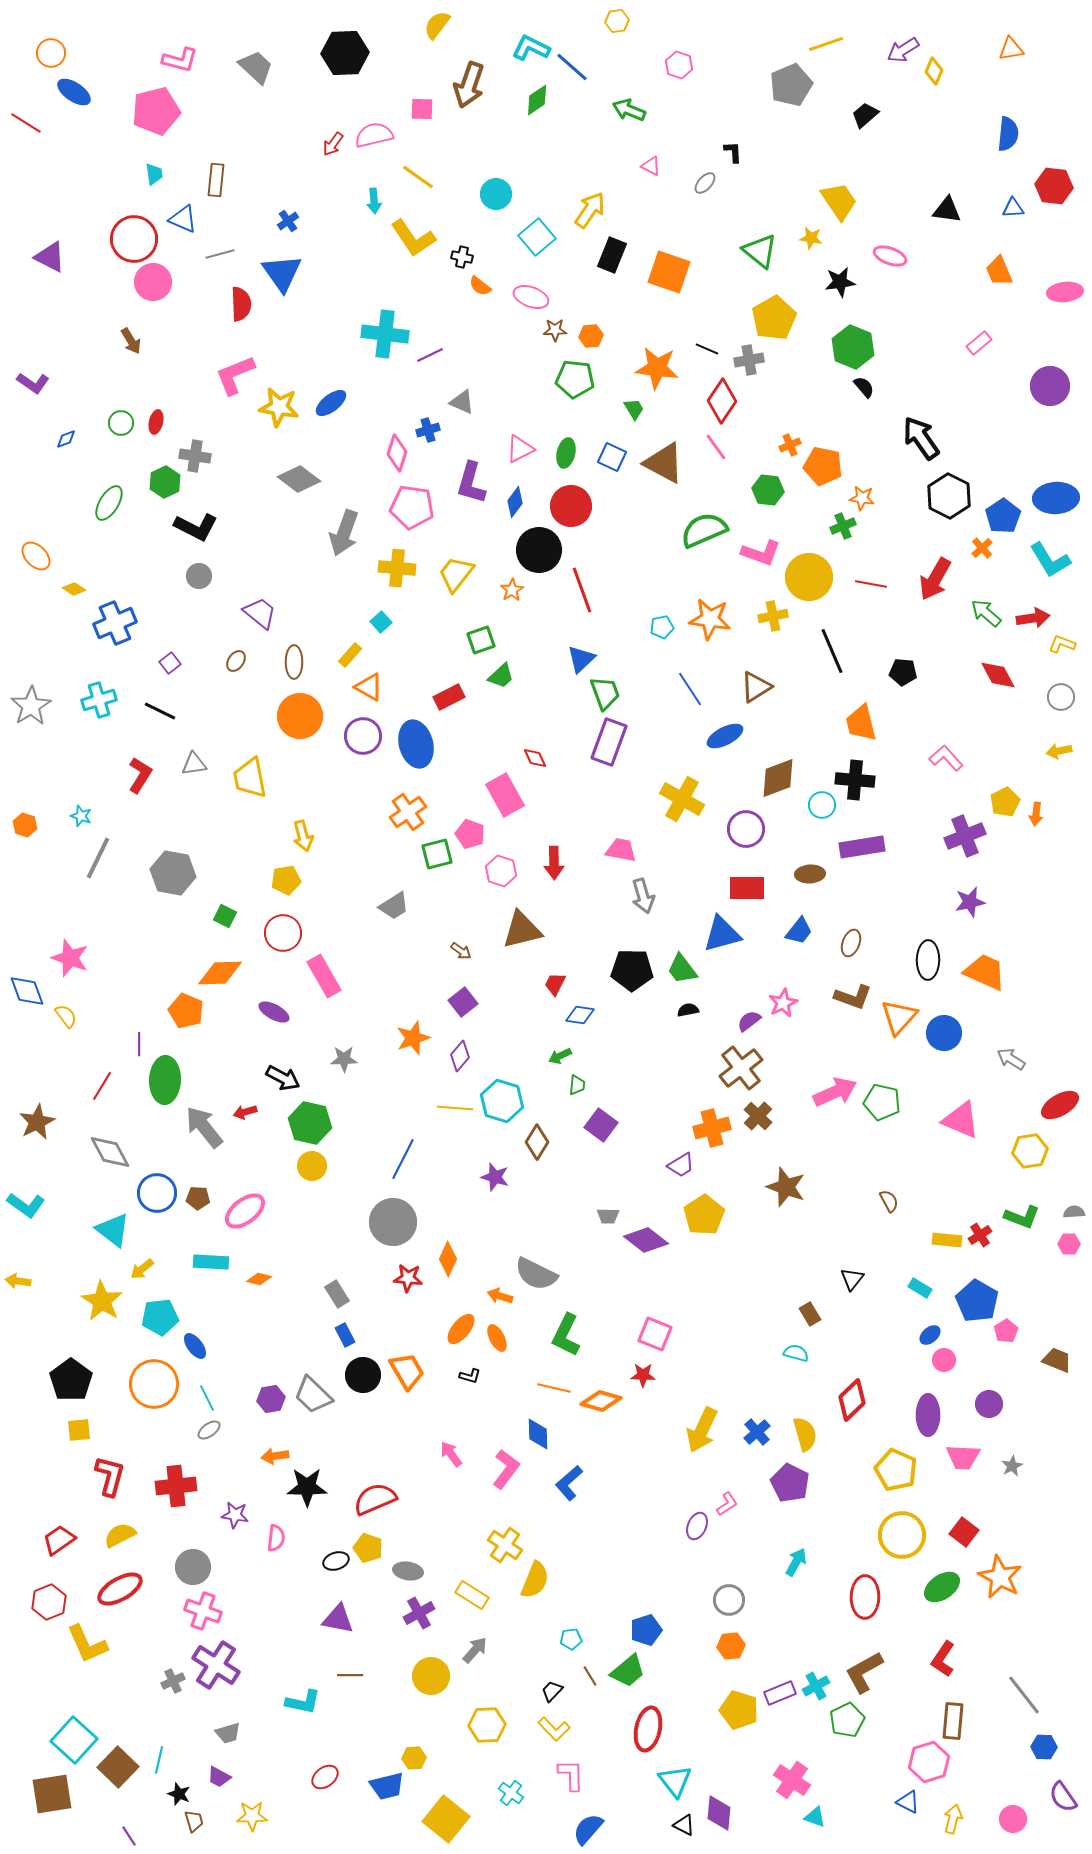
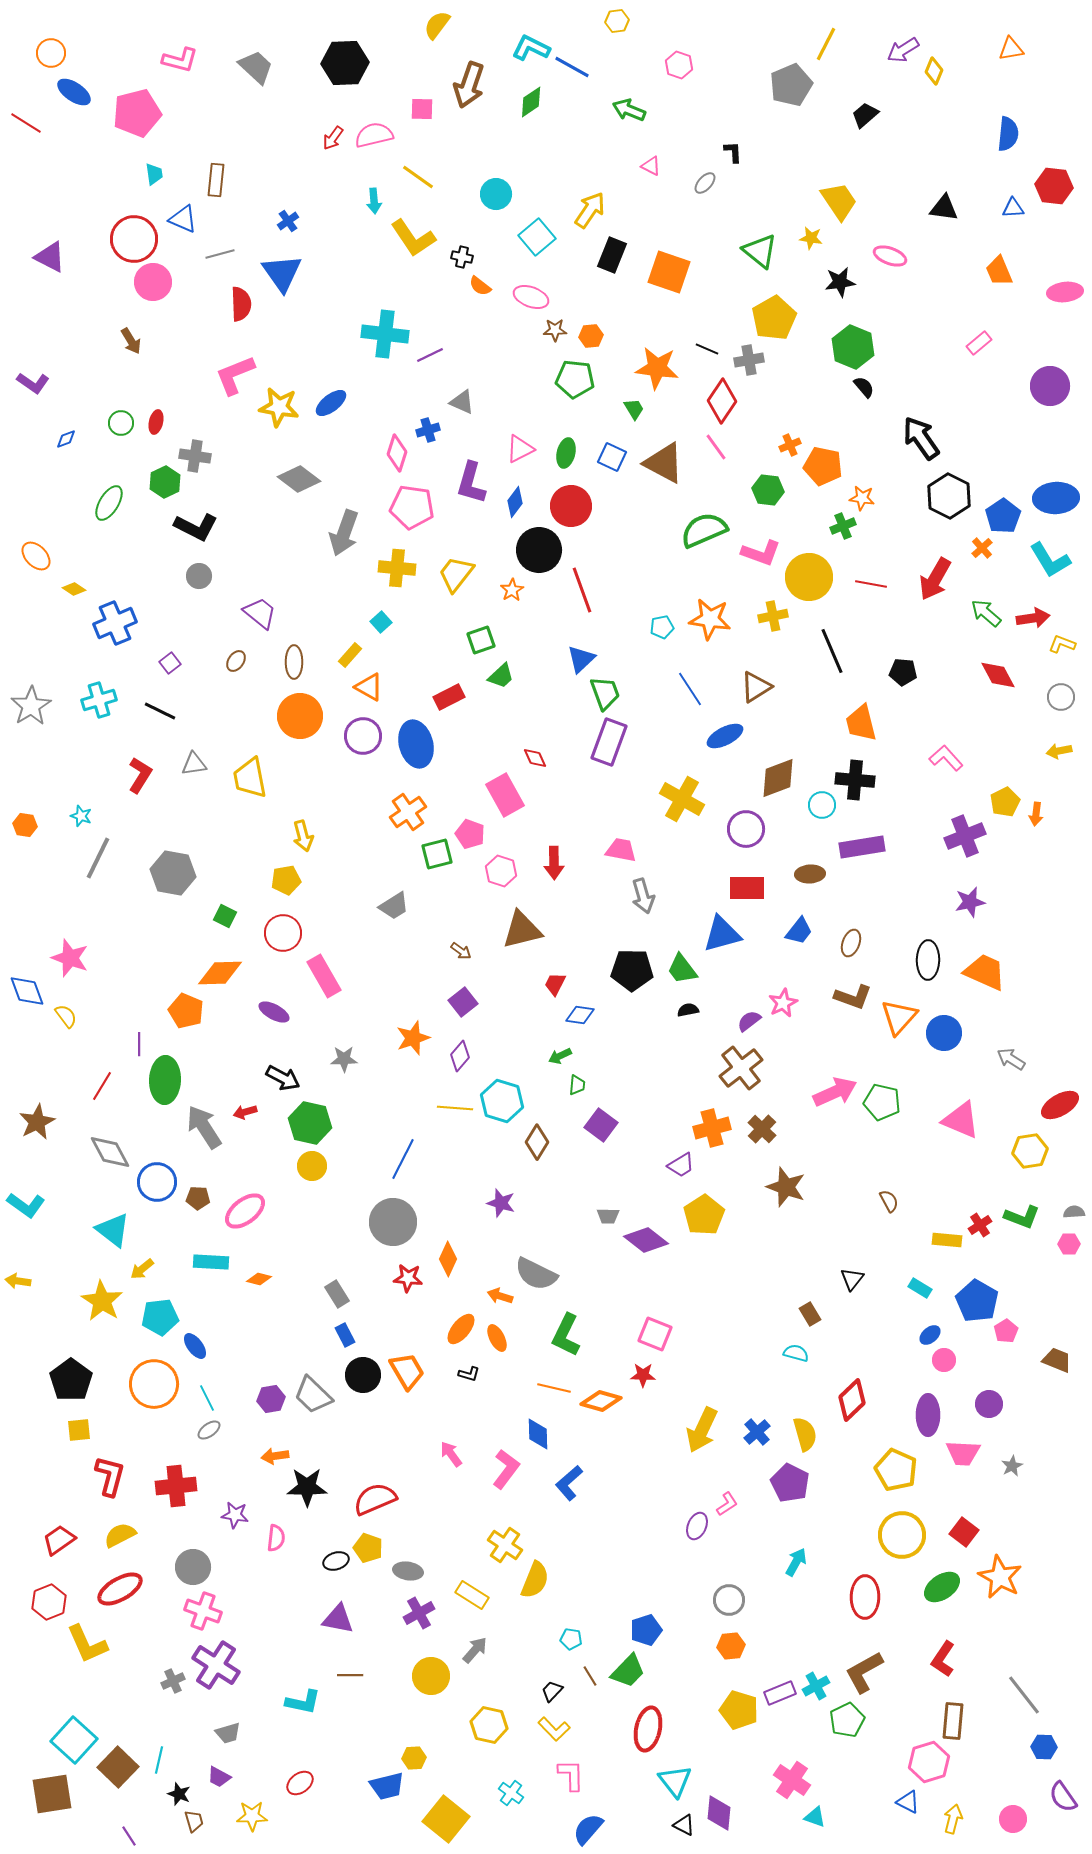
yellow line at (826, 44): rotated 44 degrees counterclockwise
black hexagon at (345, 53): moved 10 px down
blue line at (572, 67): rotated 12 degrees counterclockwise
green diamond at (537, 100): moved 6 px left, 2 px down
pink pentagon at (156, 111): moved 19 px left, 2 px down
red arrow at (333, 144): moved 6 px up
black triangle at (947, 210): moved 3 px left, 2 px up
orange hexagon at (25, 825): rotated 10 degrees counterclockwise
brown cross at (758, 1116): moved 4 px right, 13 px down
gray arrow at (204, 1127): rotated 6 degrees clockwise
purple star at (495, 1177): moved 6 px right, 26 px down
blue circle at (157, 1193): moved 11 px up
red cross at (980, 1235): moved 10 px up
black L-shape at (470, 1376): moved 1 px left, 2 px up
pink trapezoid at (963, 1457): moved 4 px up
cyan pentagon at (571, 1639): rotated 15 degrees clockwise
green trapezoid at (628, 1671): rotated 6 degrees counterclockwise
yellow hexagon at (487, 1725): moved 2 px right; rotated 15 degrees clockwise
red ellipse at (325, 1777): moved 25 px left, 6 px down
